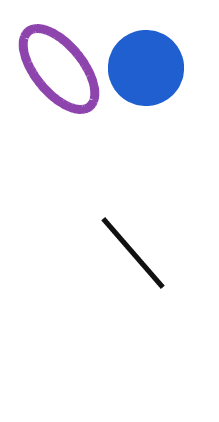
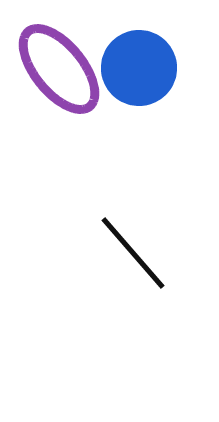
blue circle: moved 7 px left
